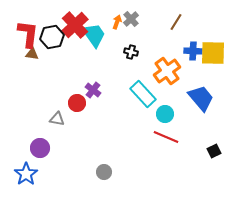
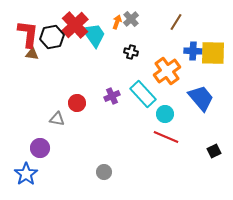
purple cross: moved 19 px right, 6 px down; rotated 28 degrees clockwise
